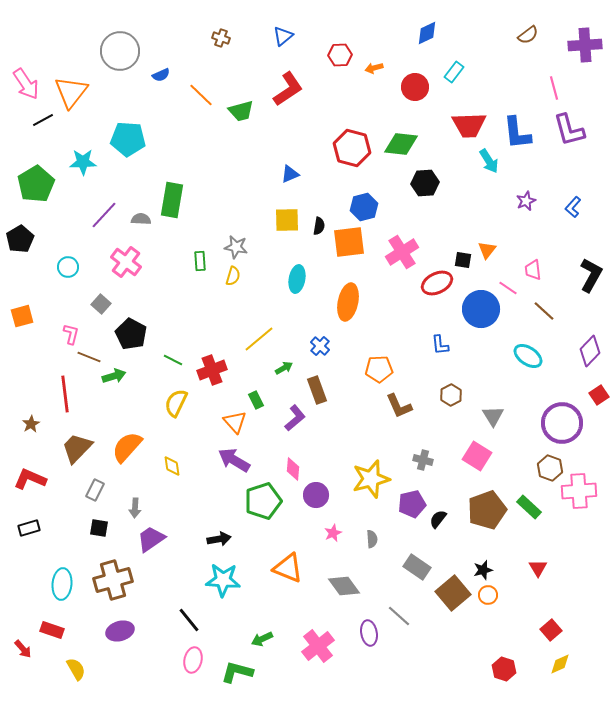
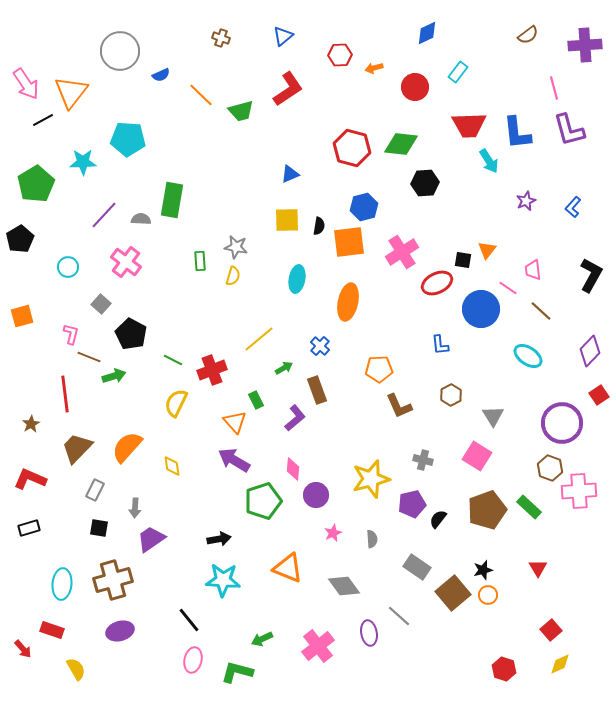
cyan rectangle at (454, 72): moved 4 px right
brown line at (544, 311): moved 3 px left
